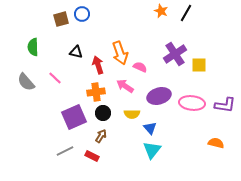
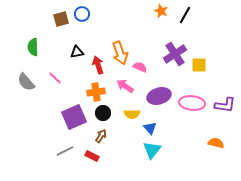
black line: moved 1 px left, 2 px down
black triangle: moved 1 px right; rotated 24 degrees counterclockwise
